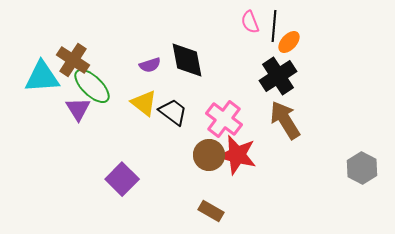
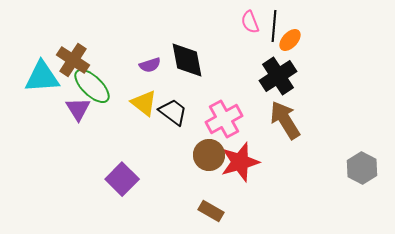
orange ellipse: moved 1 px right, 2 px up
pink cross: rotated 24 degrees clockwise
red star: moved 3 px right, 7 px down; rotated 30 degrees counterclockwise
